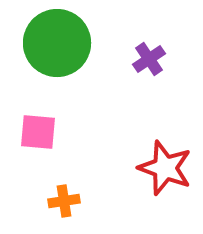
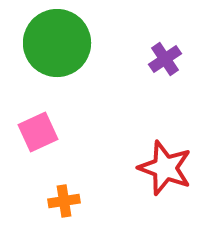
purple cross: moved 16 px right
pink square: rotated 30 degrees counterclockwise
